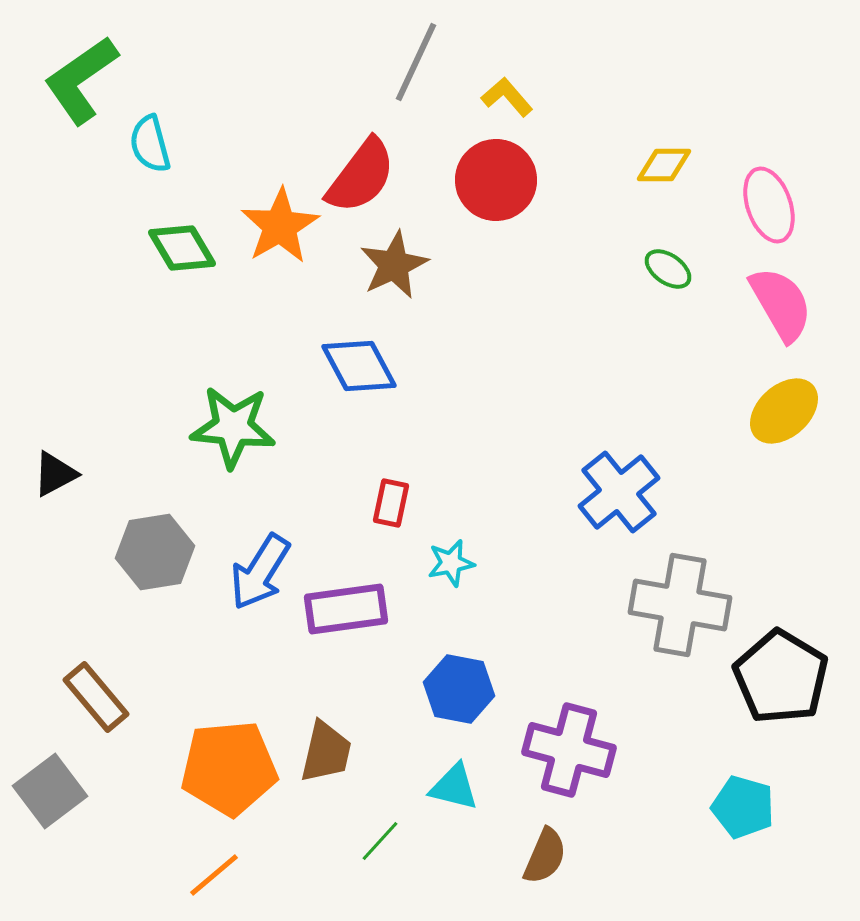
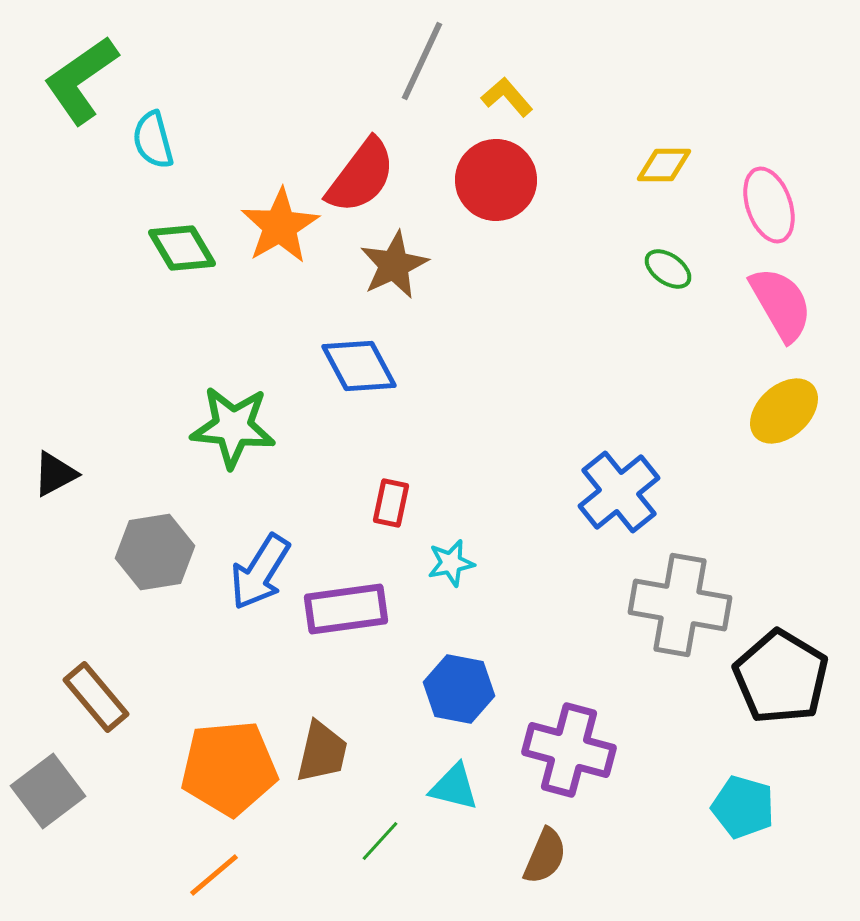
gray line: moved 6 px right, 1 px up
cyan semicircle: moved 3 px right, 4 px up
brown trapezoid: moved 4 px left
gray square: moved 2 px left
